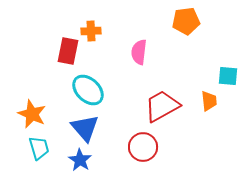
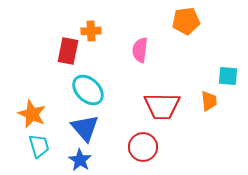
pink semicircle: moved 1 px right, 2 px up
red trapezoid: rotated 150 degrees counterclockwise
cyan trapezoid: moved 2 px up
